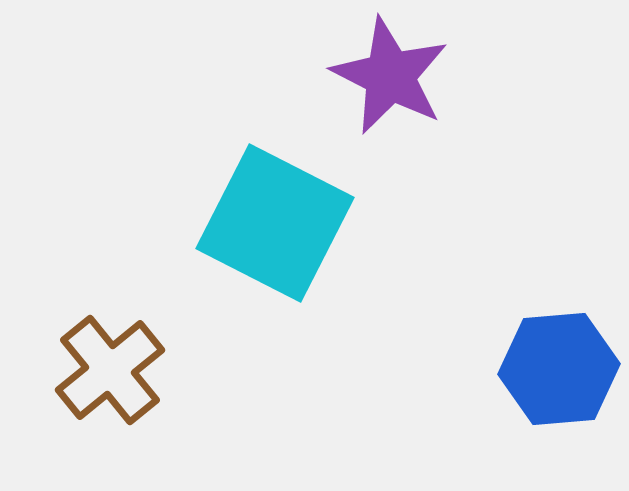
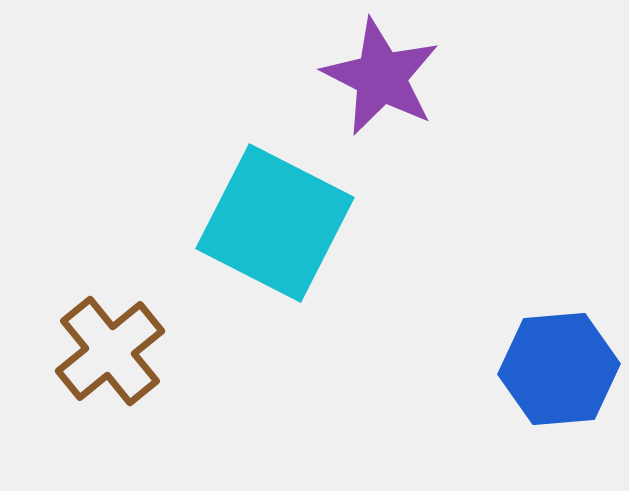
purple star: moved 9 px left, 1 px down
brown cross: moved 19 px up
